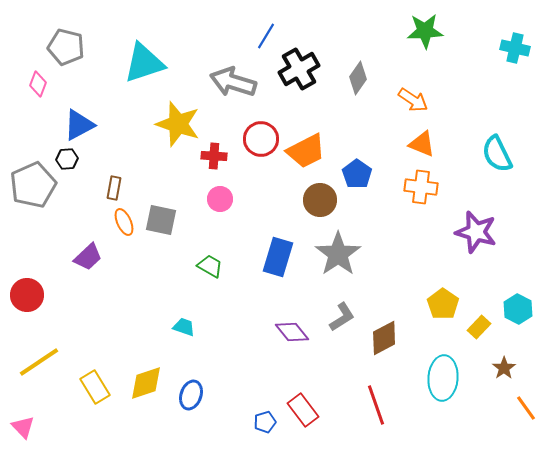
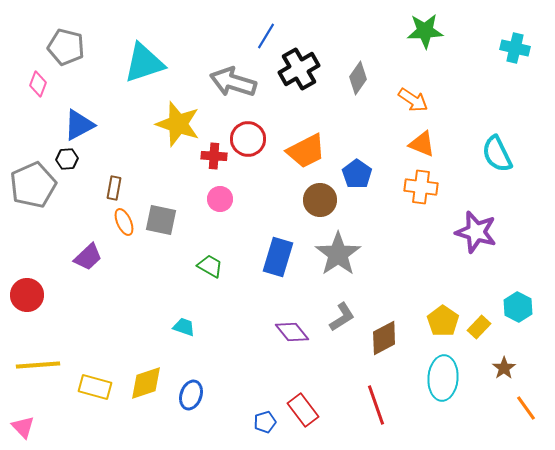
red circle at (261, 139): moved 13 px left
yellow pentagon at (443, 304): moved 17 px down
cyan hexagon at (518, 309): moved 2 px up
yellow line at (39, 362): moved 1 px left, 3 px down; rotated 30 degrees clockwise
yellow rectangle at (95, 387): rotated 44 degrees counterclockwise
